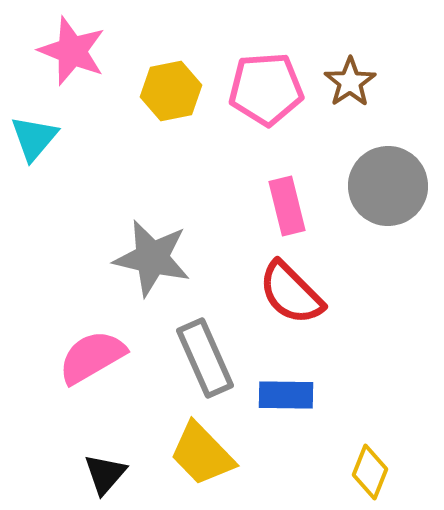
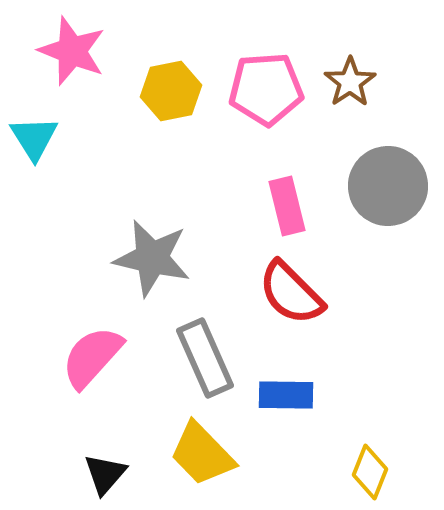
cyan triangle: rotated 12 degrees counterclockwise
pink semicircle: rotated 18 degrees counterclockwise
